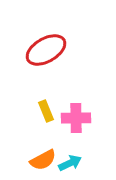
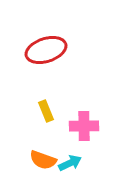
red ellipse: rotated 12 degrees clockwise
pink cross: moved 8 px right, 8 px down
orange semicircle: rotated 48 degrees clockwise
